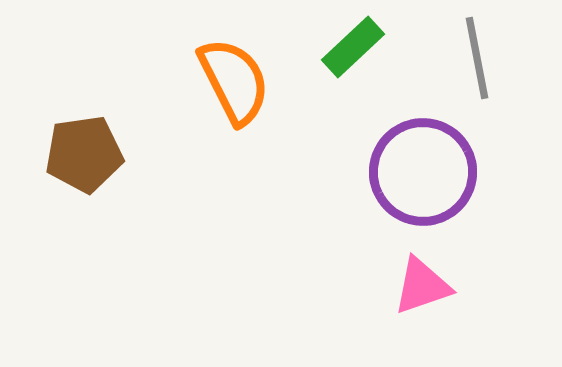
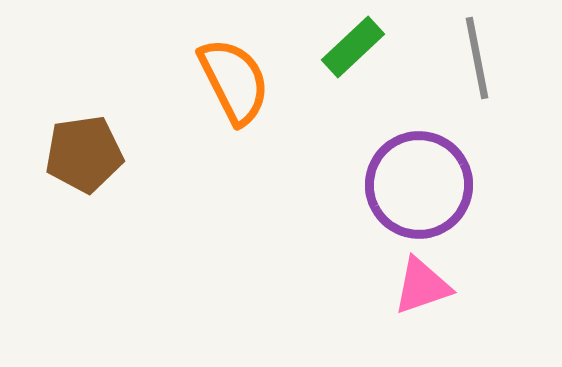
purple circle: moved 4 px left, 13 px down
